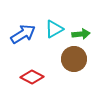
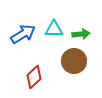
cyan triangle: rotated 30 degrees clockwise
brown circle: moved 2 px down
red diamond: moved 2 px right; rotated 70 degrees counterclockwise
